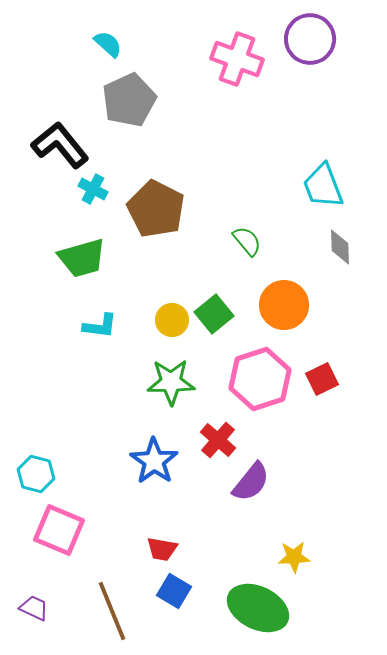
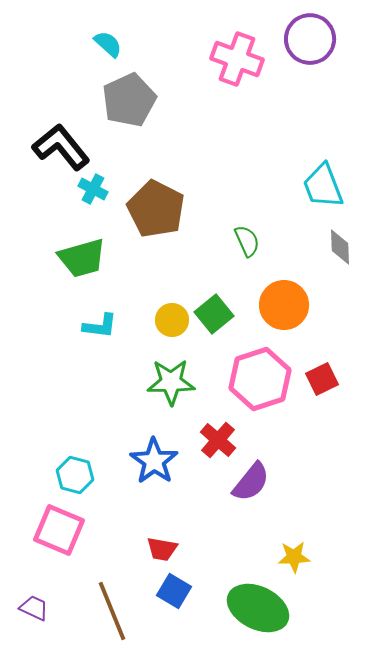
black L-shape: moved 1 px right, 2 px down
green semicircle: rotated 16 degrees clockwise
cyan hexagon: moved 39 px right, 1 px down
